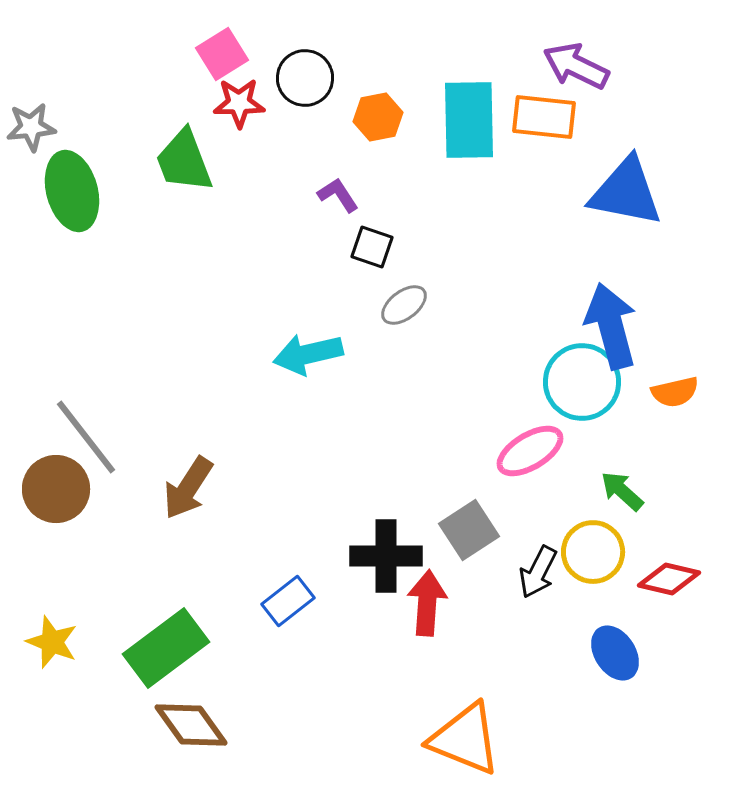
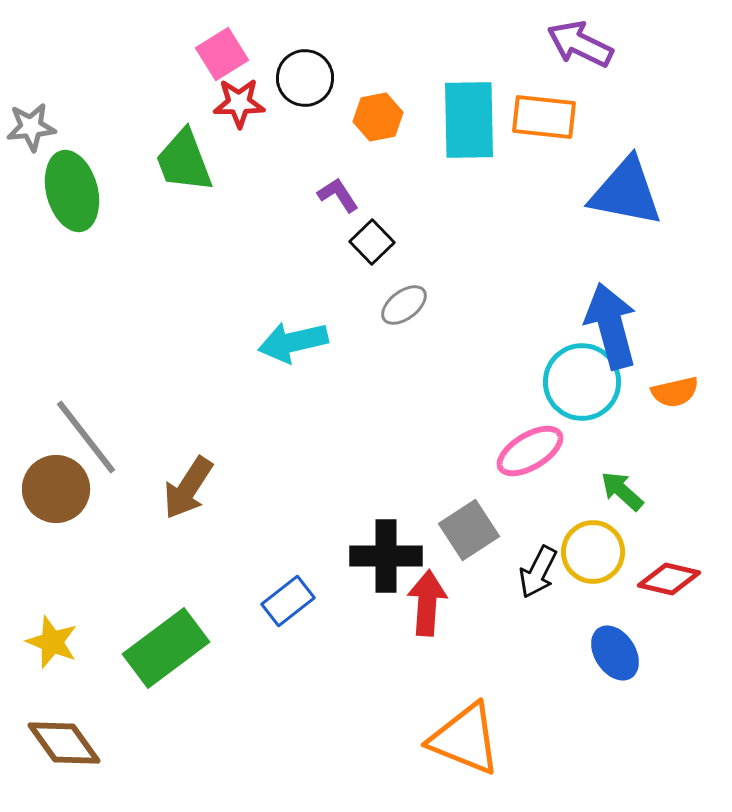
purple arrow: moved 4 px right, 22 px up
black square: moved 5 px up; rotated 27 degrees clockwise
cyan arrow: moved 15 px left, 12 px up
brown diamond: moved 127 px left, 18 px down
